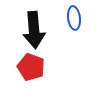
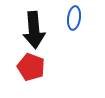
blue ellipse: rotated 15 degrees clockwise
